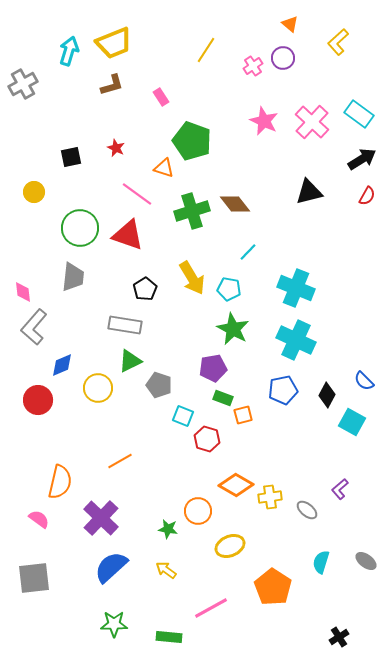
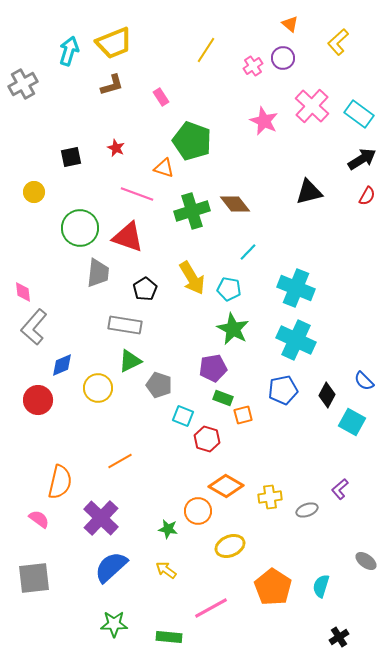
pink cross at (312, 122): moved 16 px up
pink line at (137, 194): rotated 16 degrees counterclockwise
red triangle at (128, 235): moved 2 px down
gray trapezoid at (73, 277): moved 25 px right, 4 px up
orange diamond at (236, 485): moved 10 px left, 1 px down
gray ellipse at (307, 510): rotated 60 degrees counterclockwise
cyan semicircle at (321, 562): moved 24 px down
